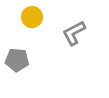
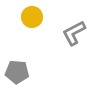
gray pentagon: moved 12 px down
